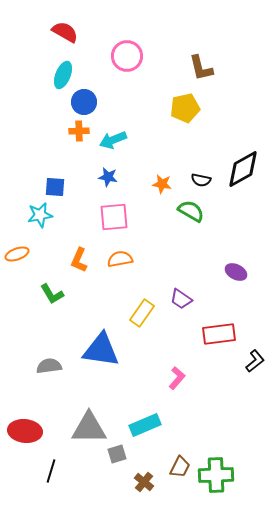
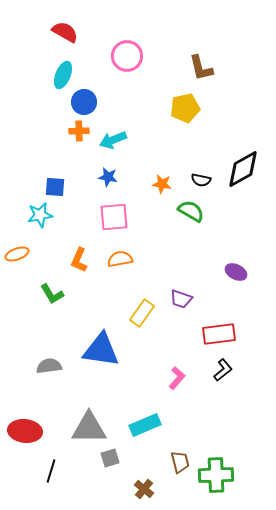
purple trapezoid: rotated 15 degrees counterclockwise
black L-shape: moved 32 px left, 9 px down
gray square: moved 7 px left, 4 px down
brown trapezoid: moved 5 px up; rotated 40 degrees counterclockwise
brown cross: moved 7 px down
